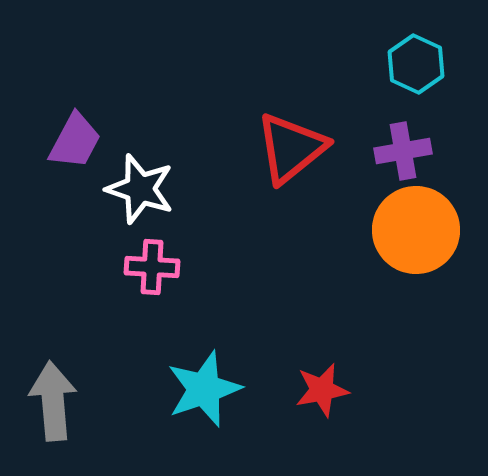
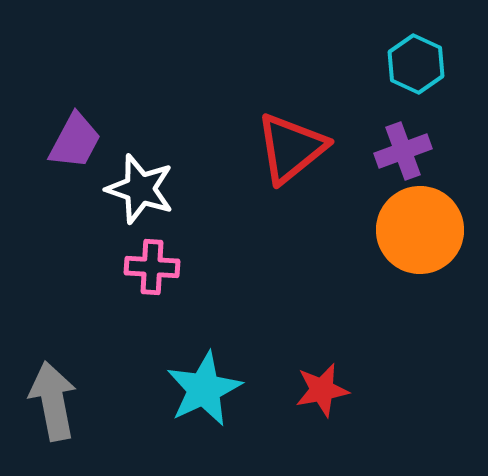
purple cross: rotated 10 degrees counterclockwise
orange circle: moved 4 px right
cyan star: rotated 6 degrees counterclockwise
gray arrow: rotated 6 degrees counterclockwise
